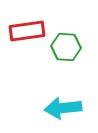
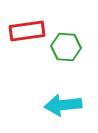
cyan arrow: moved 3 px up
